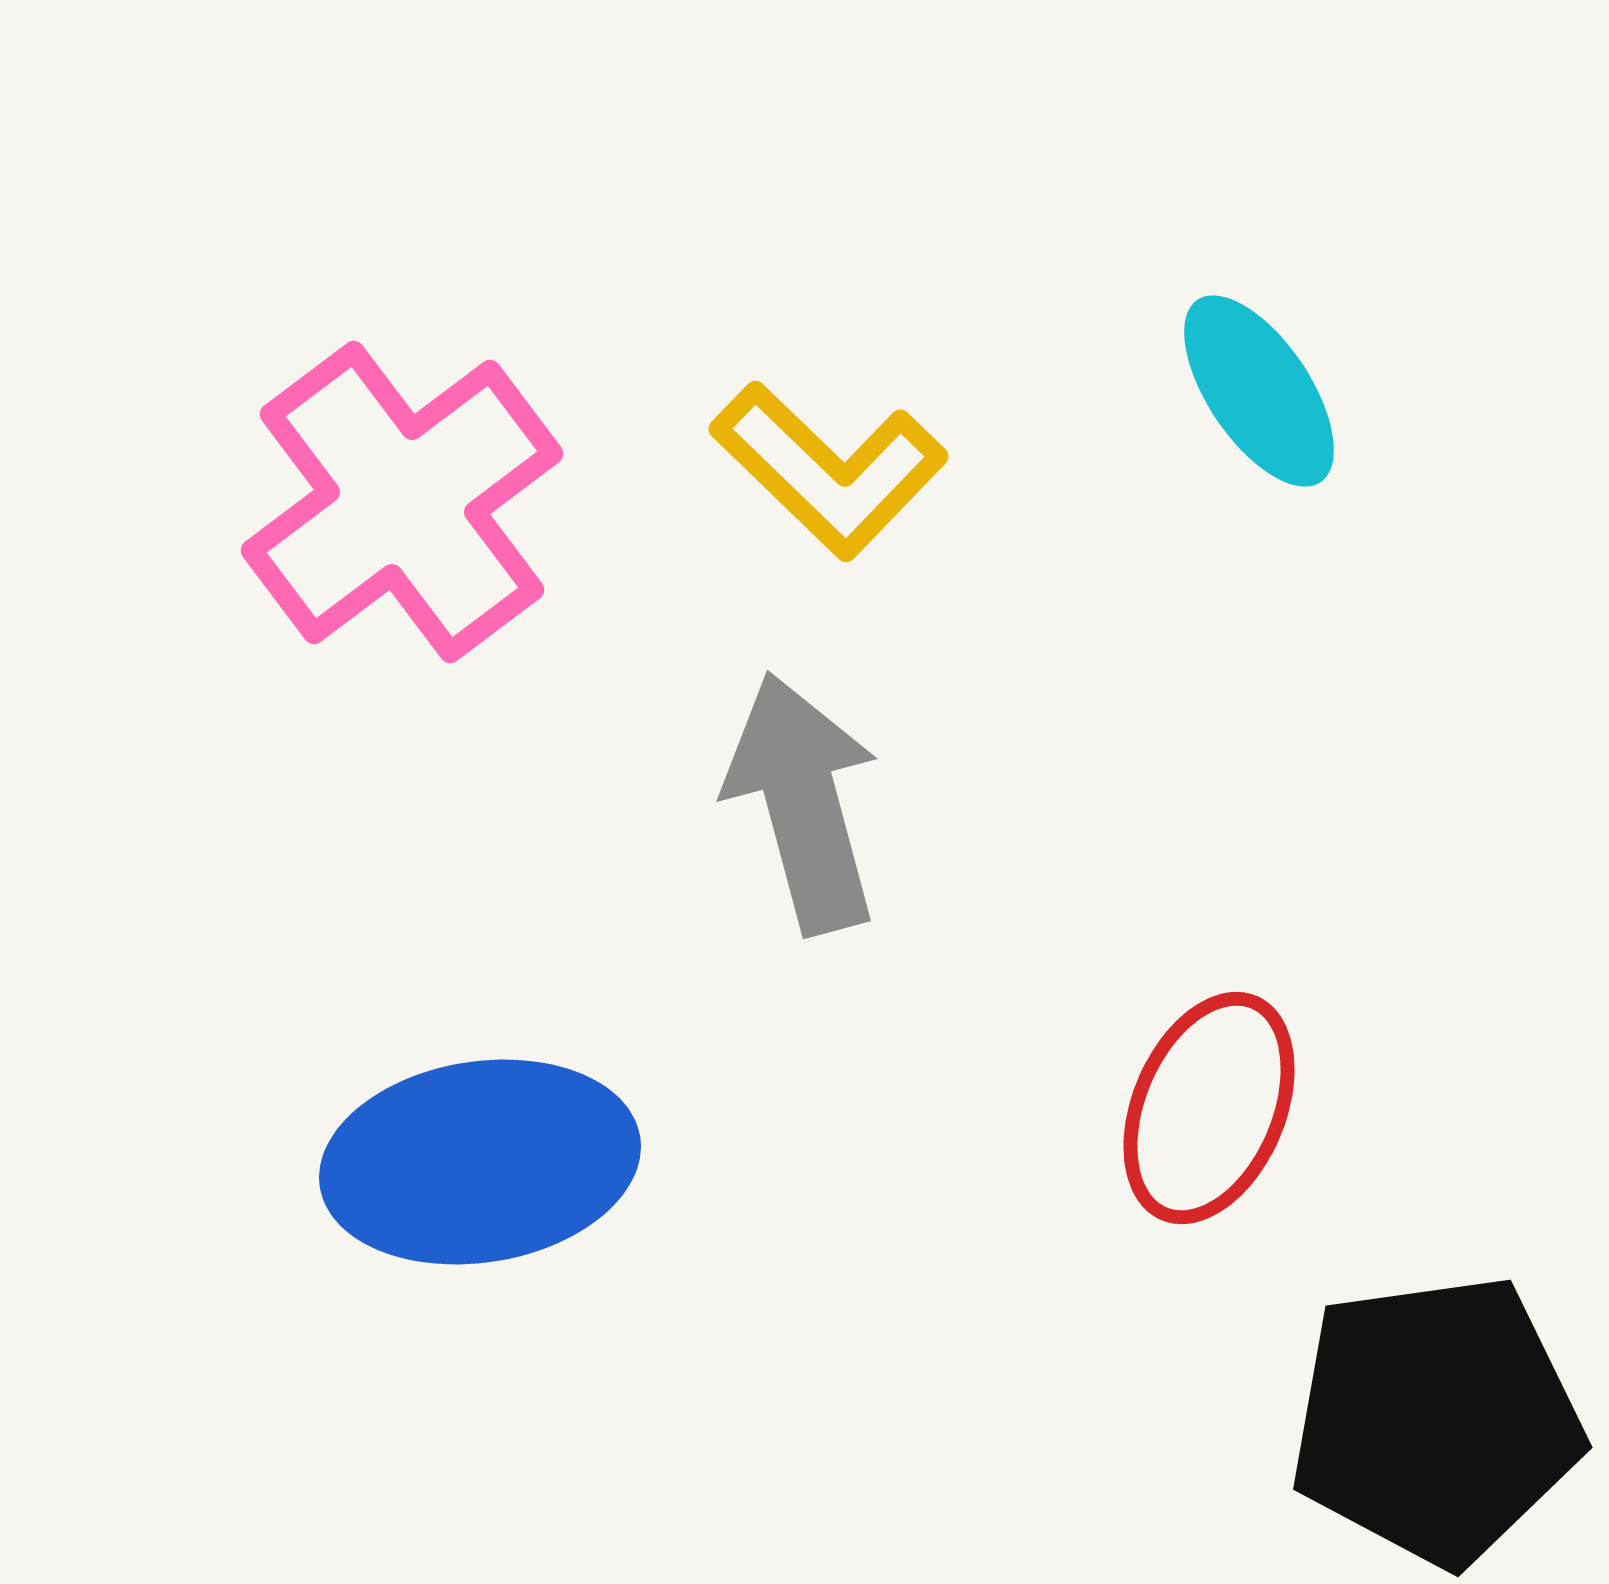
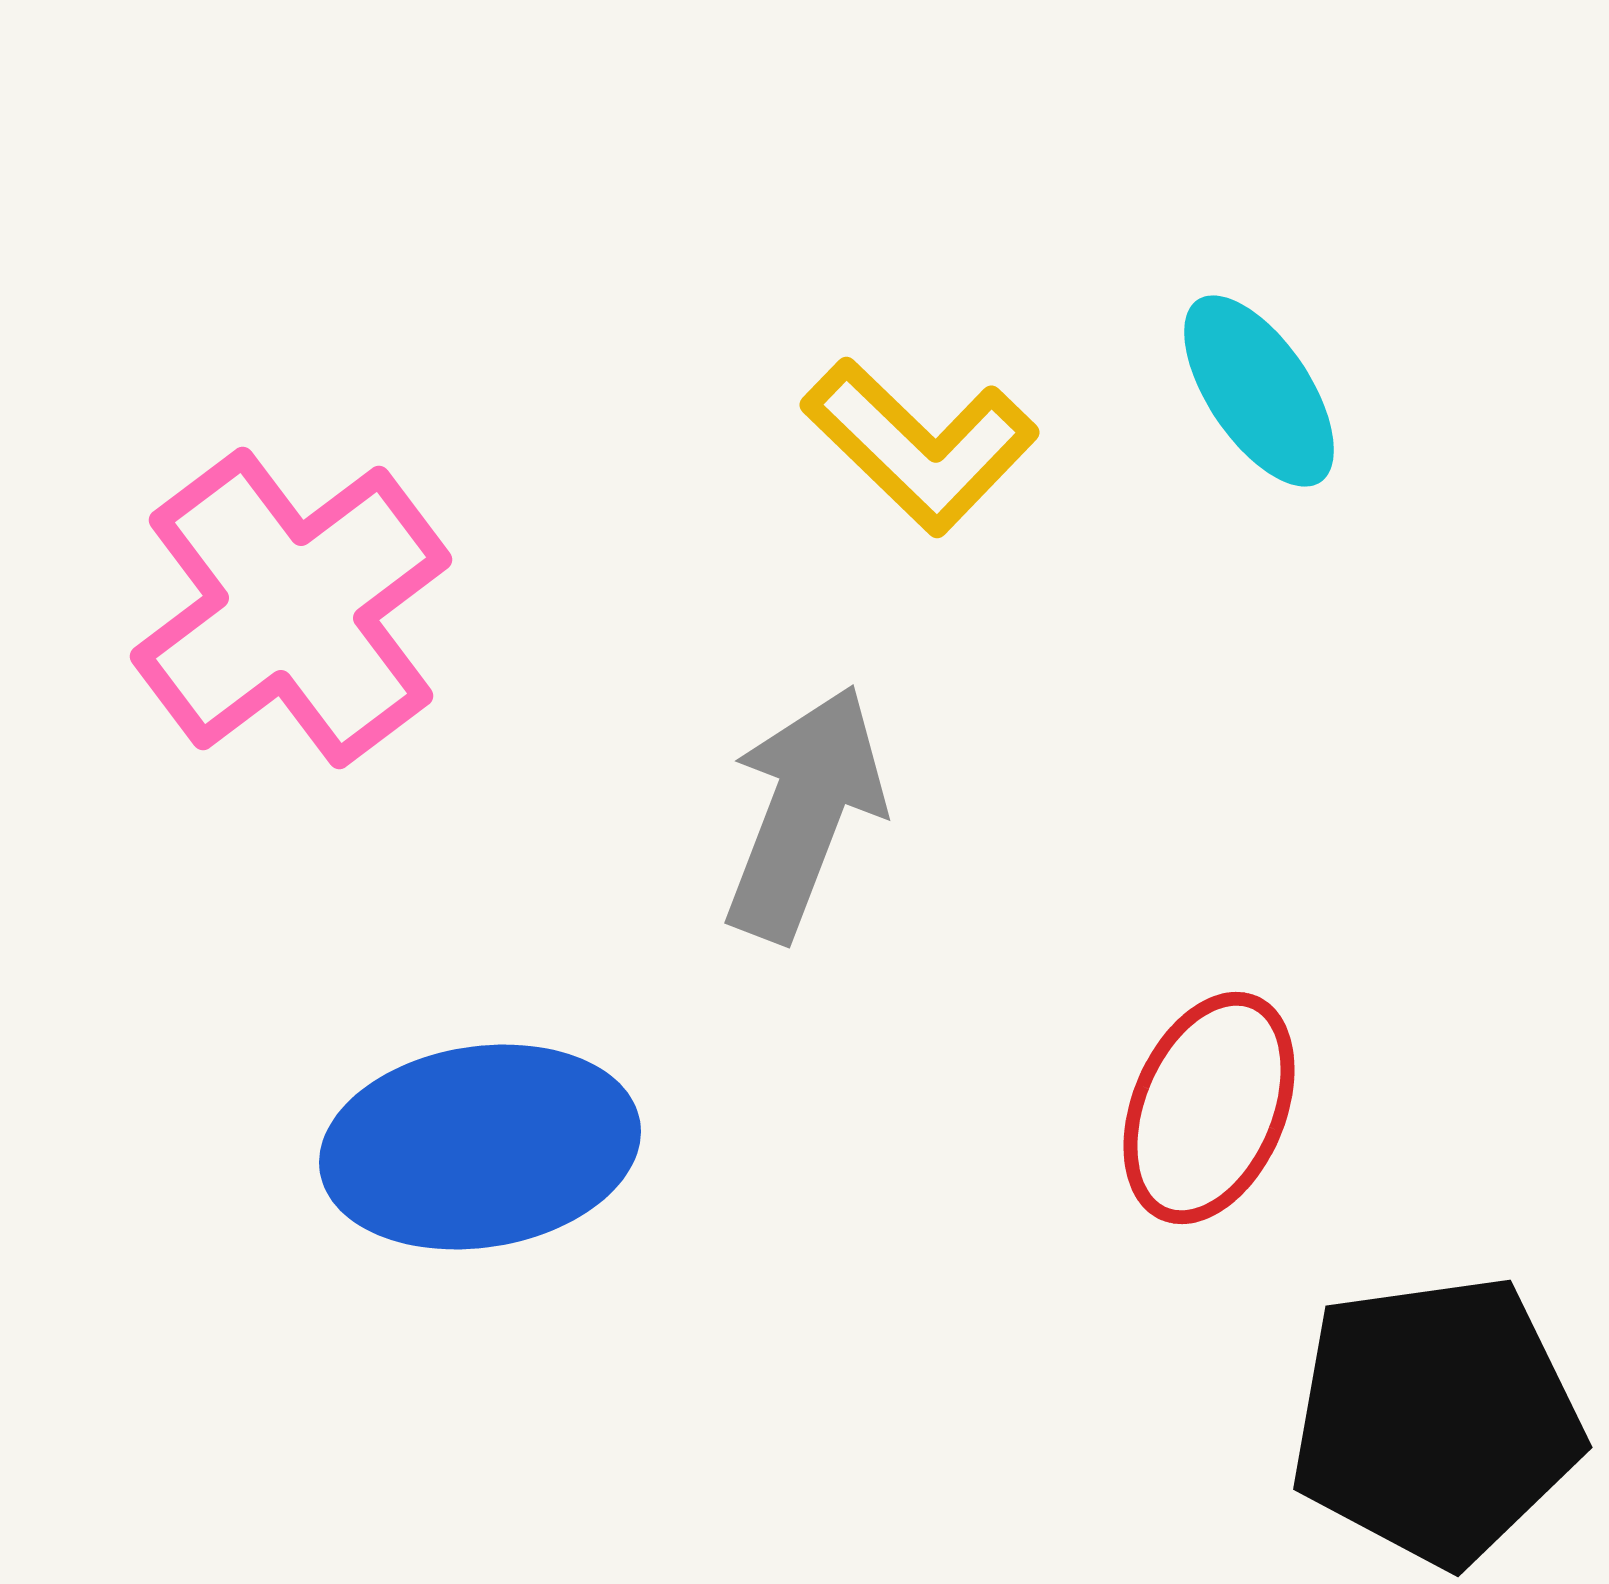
yellow L-shape: moved 91 px right, 24 px up
pink cross: moved 111 px left, 106 px down
gray arrow: moved 1 px right, 10 px down; rotated 36 degrees clockwise
blue ellipse: moved 15 px up
